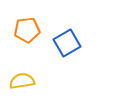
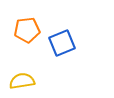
blue square: moved 5 px left; rotated 8 degrees clockwise
